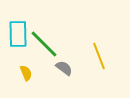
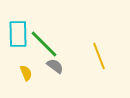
gray semicircle: moved 9 px left, 2 px up
